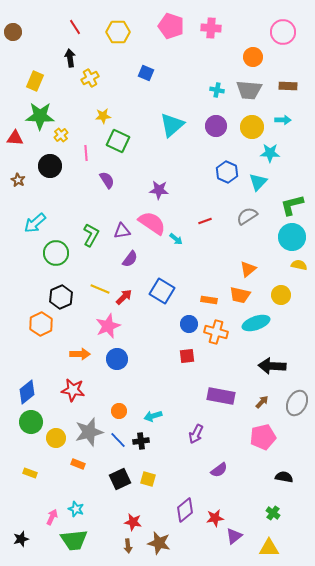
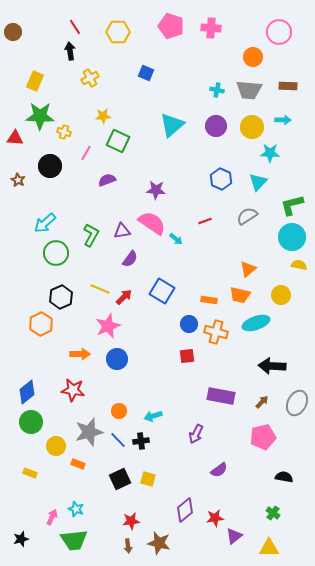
pink circle at (283, 32): moved 4 px left
black arrow at (70, 58): moved 7 px up
yellow cross at (61, 135): moved 3 px right, 3 px up; rotated 32 degrees counterclockwise
pink line at (86, 153): rotated 35 degrees clockwise
blue hexagon at (227, 172): moved 6 px left, 7 px down
purple semicircle at (107, 180): rotated 78 degrees counterclockwise
purple star at (159, 190): moved 3 px left
cyan arrow at (35, 223): moved 10 px right
yellow circle at (56, 438): moved 8 px down
red star at (133, 522): moved 2 px left, 1 px up; rotated 18 degrees counterclockwise
